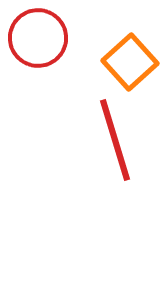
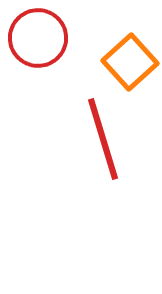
red line: moved 12 px left, 1 px up
